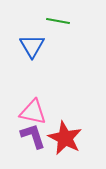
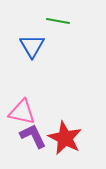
pink triangle: moved 11 px left
purple L-shape: rotated 8 degrees counterclockwise
